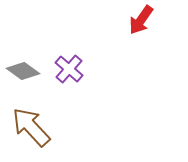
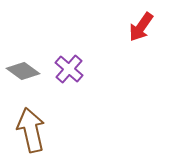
red arrow: moved 7 px down
brown arrow: moved 3 px down; rotated 30 degrees clockwise
